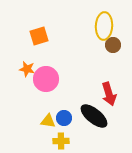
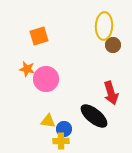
red arrow: moved 2 px right, 1 px up
blue circle: moved 11 px down
